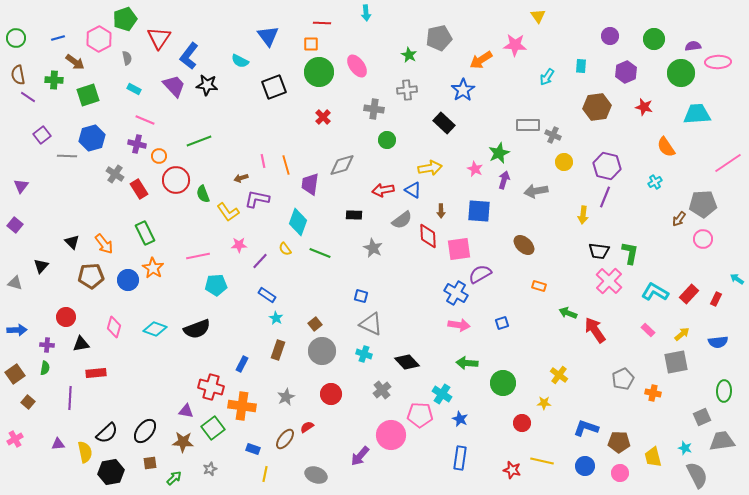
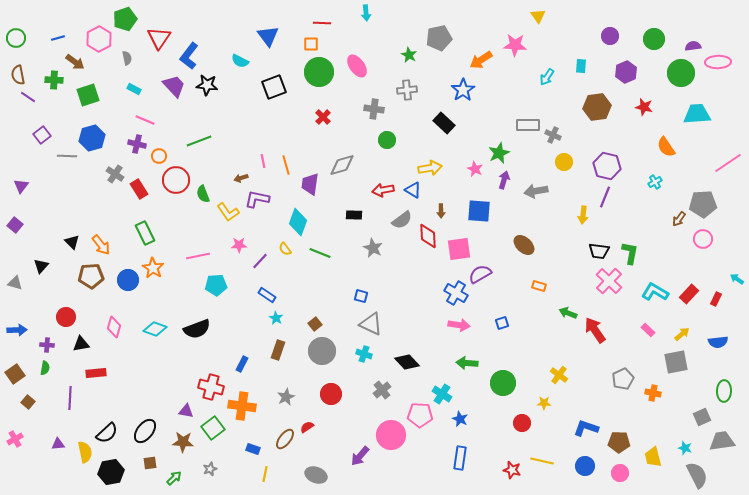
orange arrow at (104, 244): moved 3 px left, 1 px down
